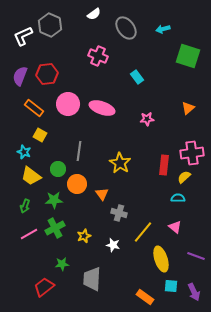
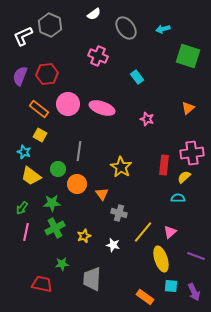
orange rectangle at (34, 108): moved 5 px right, 1 px down
pink star at (147, 119): rotated 24 degrees clockwise
yellow star at (120, 163): moved 1 px right, 4 px down
green star at (54, 200): moved 2 px left, 3 px down
green arrow at (25, 206): moved 3 px left, 2 px down; rotated 16 degrees clockwise
pink triangle at (175, 227): moved 5 px left, 5 px down; rotated 40 degrees clockwise
pink line at (29, 234): moved 3 px left, 2 px up; rotated 48 degrees counterclockwise
red trapezoid at (44, 287): moved 2 px left, 3 px up; rotated 50 degrees clockwise
